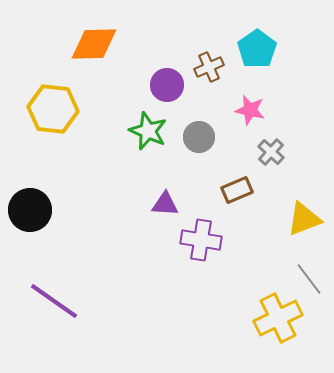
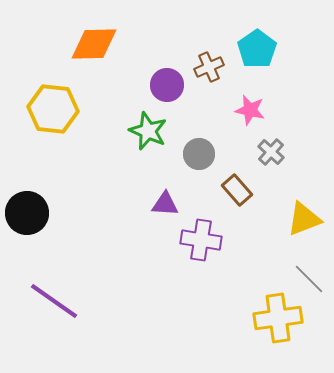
gray circle: moved 17 px down
brown rectangle: rotated 72 degrees clockwise
black circle: moved 3 px left, 3 px down
gray line: rotated 8 degrees counterclockwise
yellow cross: rotated 18 degrees clockwise
